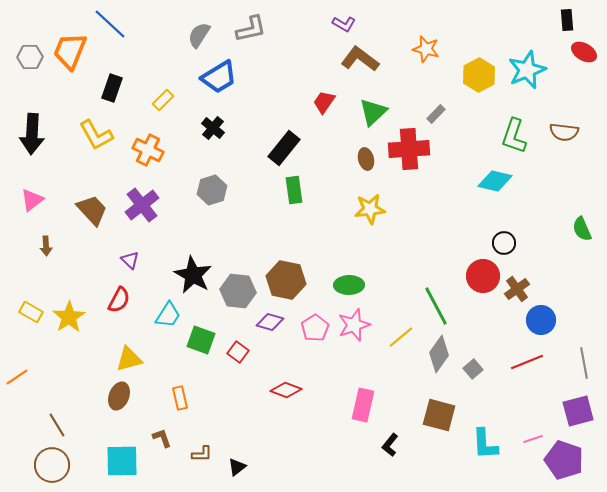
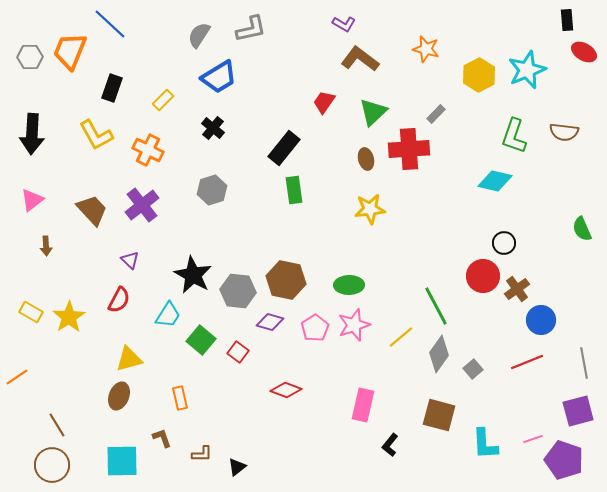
green square at (201, 340): rotated 20 degrees clockwise
